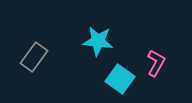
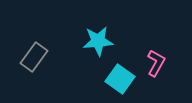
cyan star: rotated 12 degrees counterclockwise
